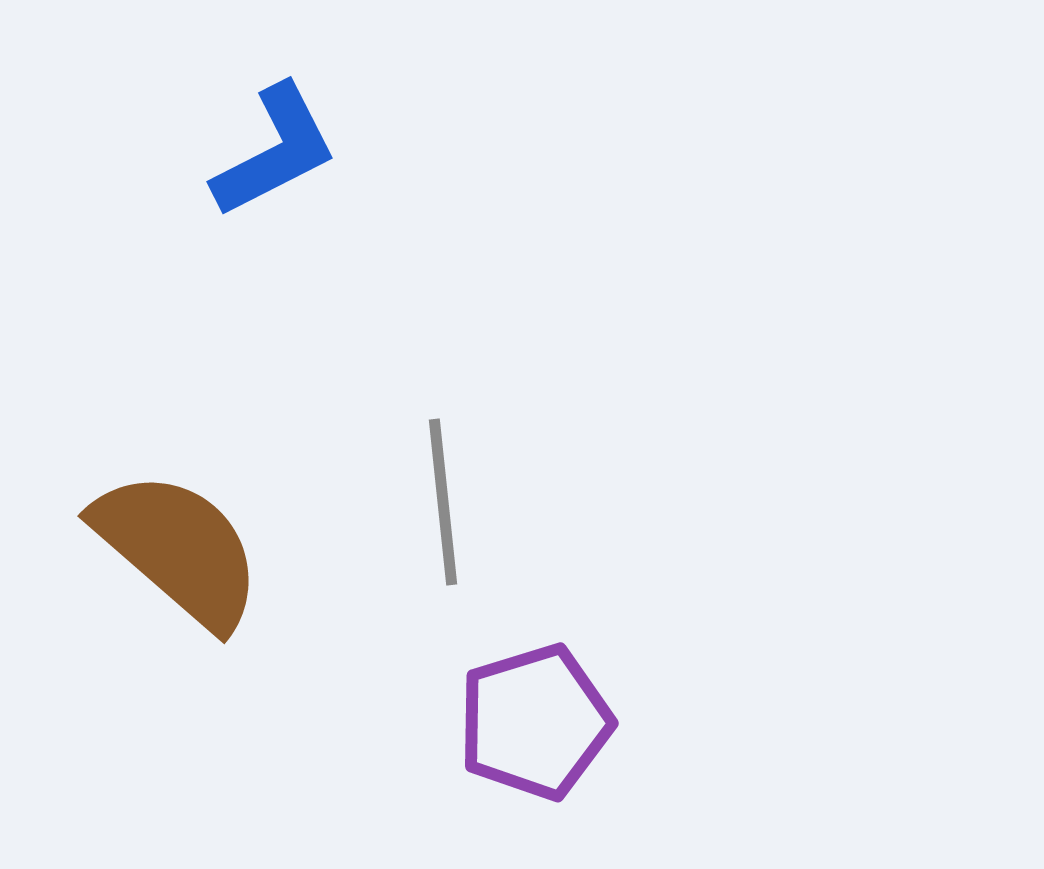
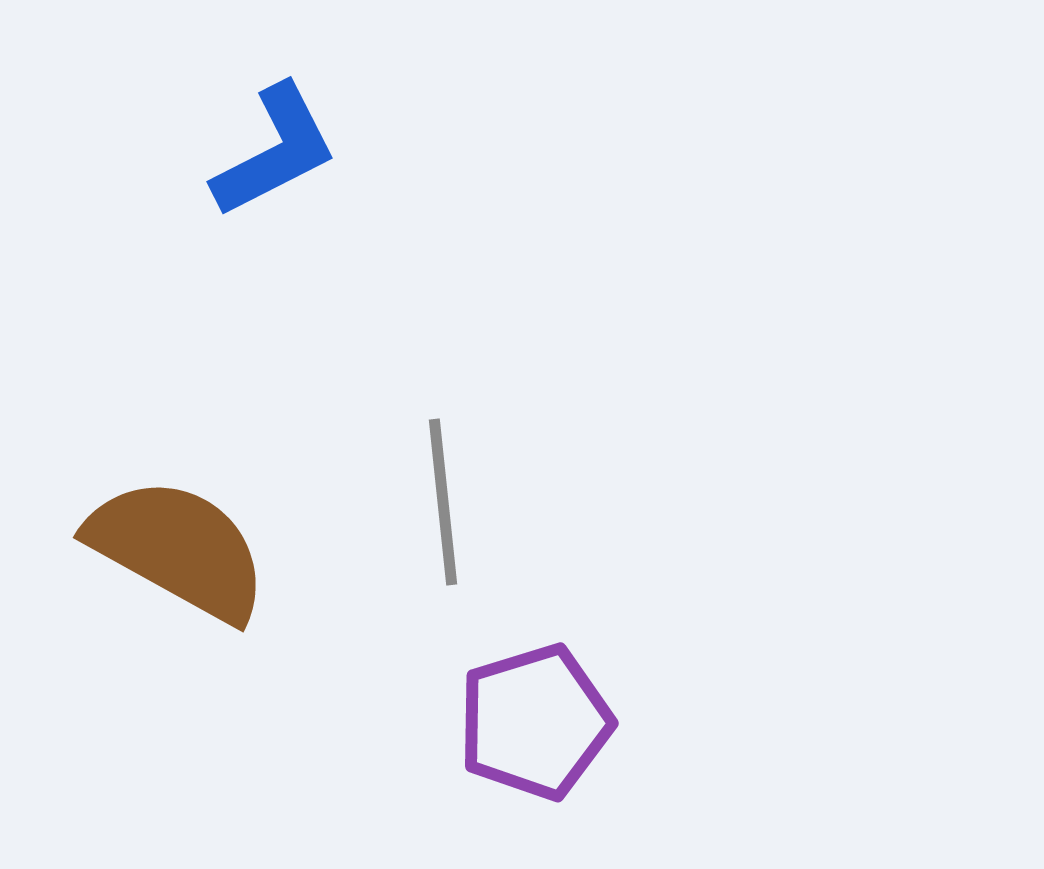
brown semicircle: rotated 12 degrees counterclockwise
